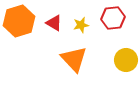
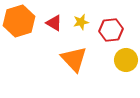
red hexagon: moved 2 px left, 12 px down
yellow star: moved 3 px up
